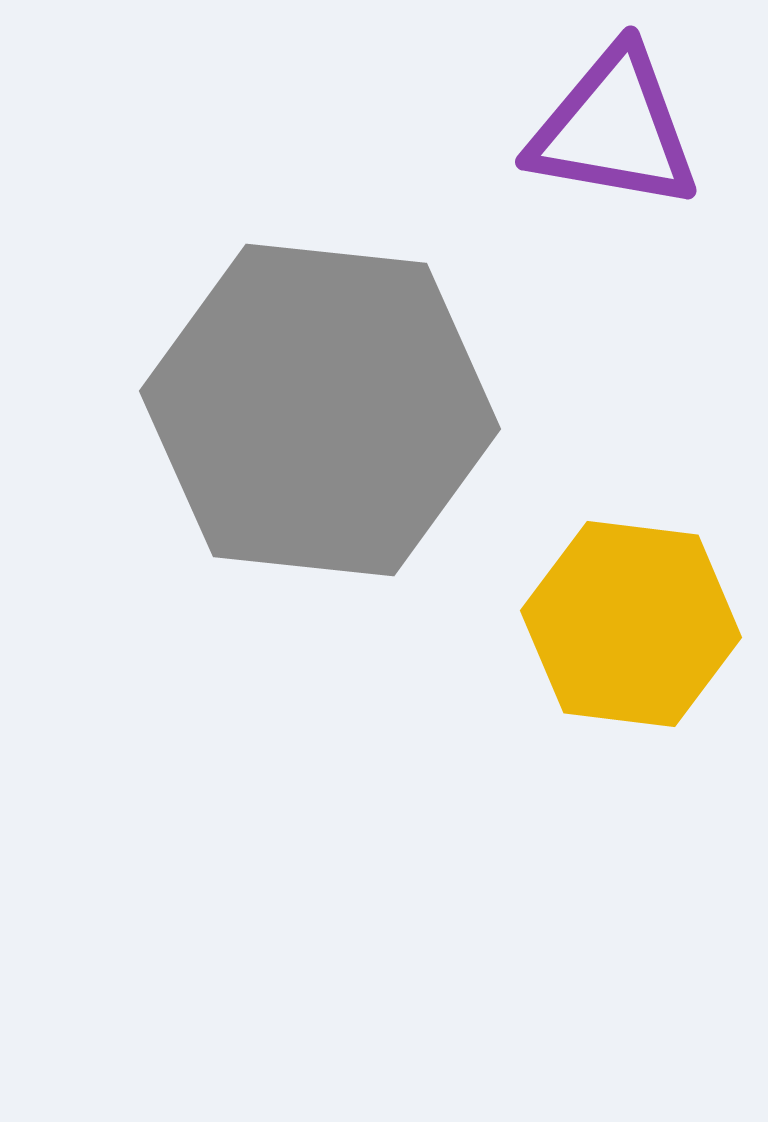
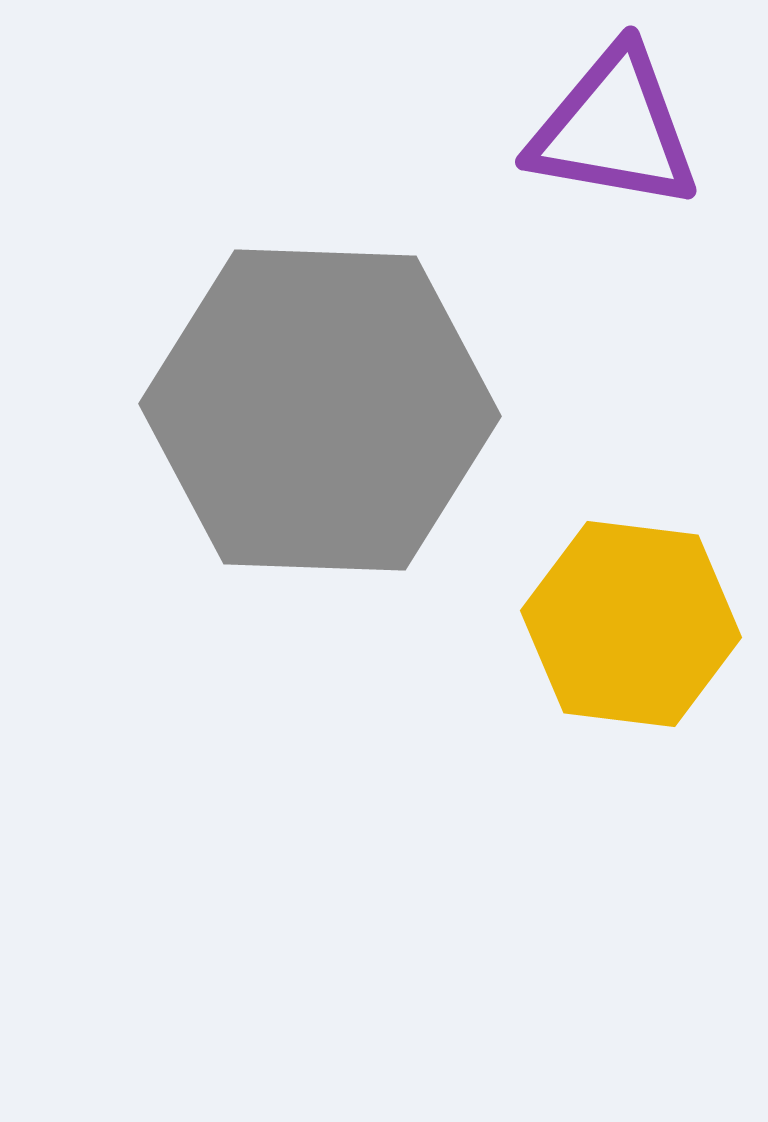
gray hexagon: rotated 4 degrees counterclockwise
